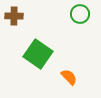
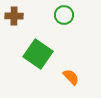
green circle: moved 16 px left, 1 px down
orange semicircle: moved 2 px right
